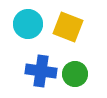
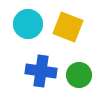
green circle: moved 4 px right, 1 px down
